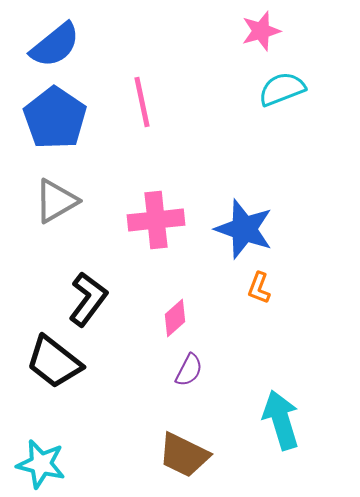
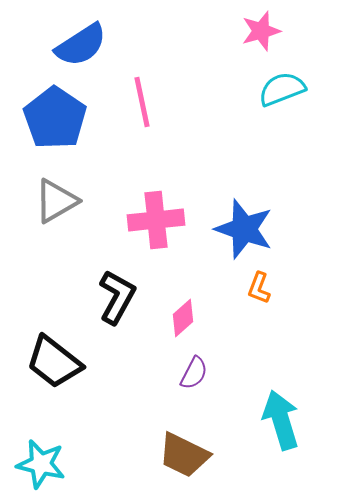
blue semicircle: moved 26 px right; rotated 6 degrees clockwise
black L-shape: moved 29 px right, 2 px up; rotated 8 degrees counterclockwise
pink diamond: moved 8 px right
purple semicircle: moved 5 px right, 3 px down
